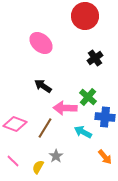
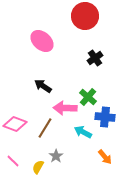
pink ellipse: moved 1 px right, 2 px up
